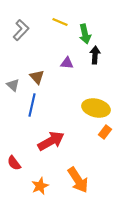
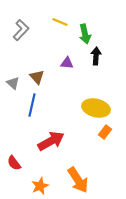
black arrow: moved 1 px right, 1 px down
gray triangle: moved 2 px up
